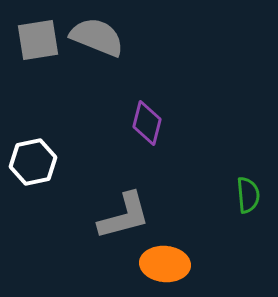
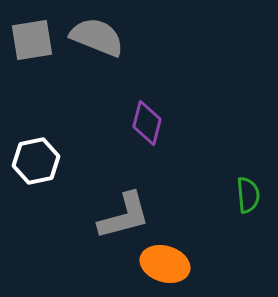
gray square: moved 6 px left
white hexagon: moved 3 px right, 1 px up
orange ellipse: rotated 12 degrees clockwise
